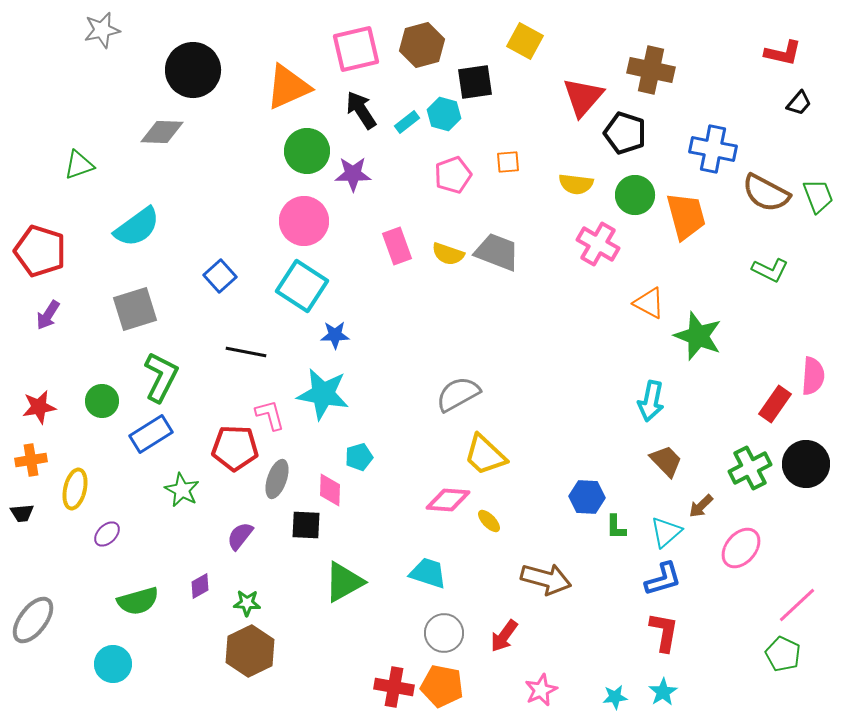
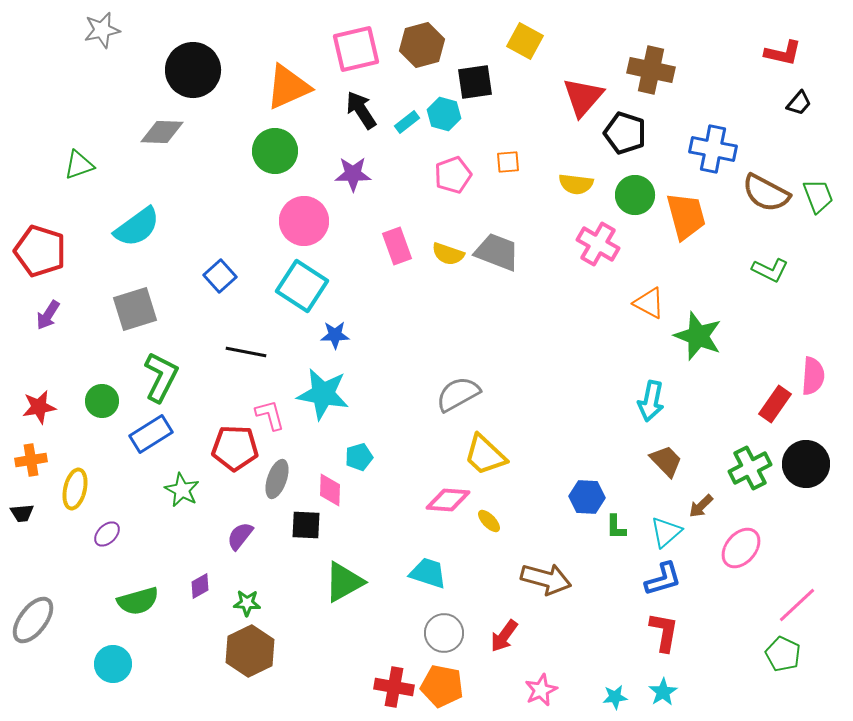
green circle at (307, 151): moved 32 px left
